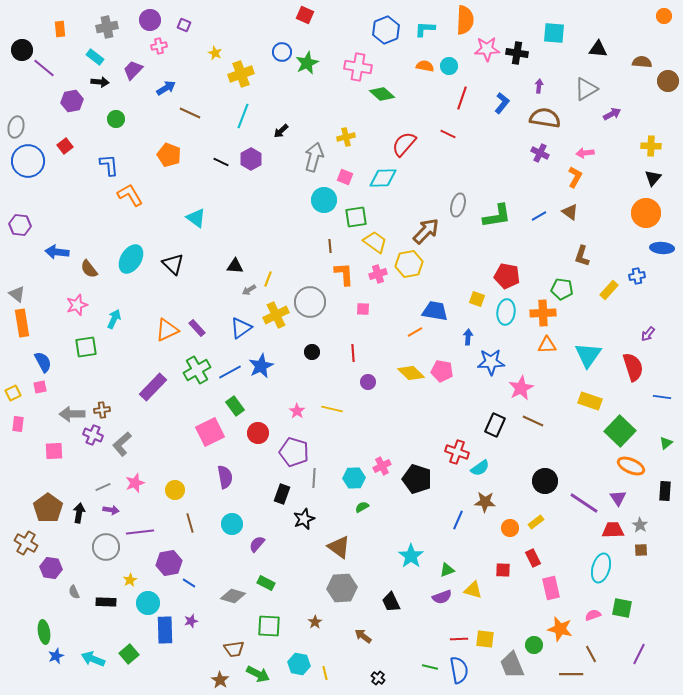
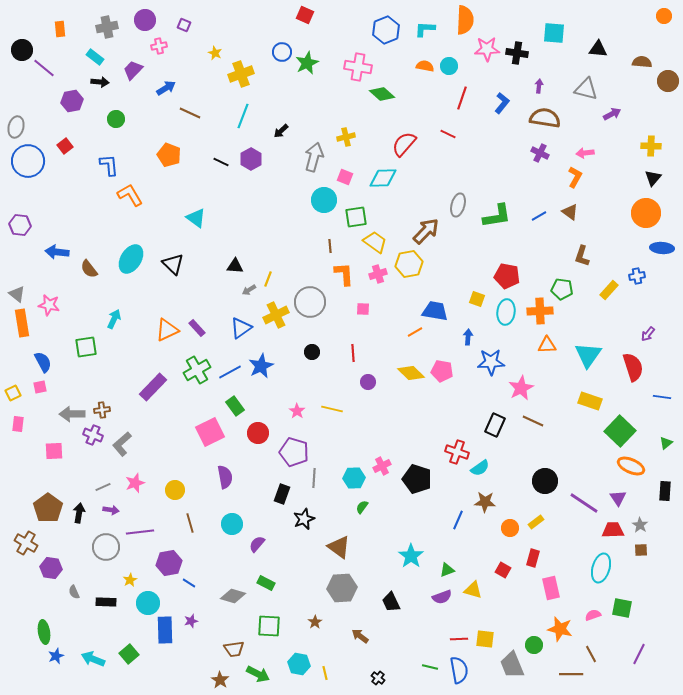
purple circle at (150, 20): moved 5 px left
gray triangle at (586, 89): rotated 45 degrees clockwise
pink star at (77, 305): moved 28 px left; rotated 30 degrees clockwise
orange cross at (543, 313): moved 3 px left, 2 px up
green semicircle at (362, 507): rotated 24 degrees counterclockwise
red rectangle at (533, 558): rotated 42 degrees clockwise
red square at (503, 570): rotated 28 degrees clockwise
brown arrow at (363, 636): moved 3 px left
